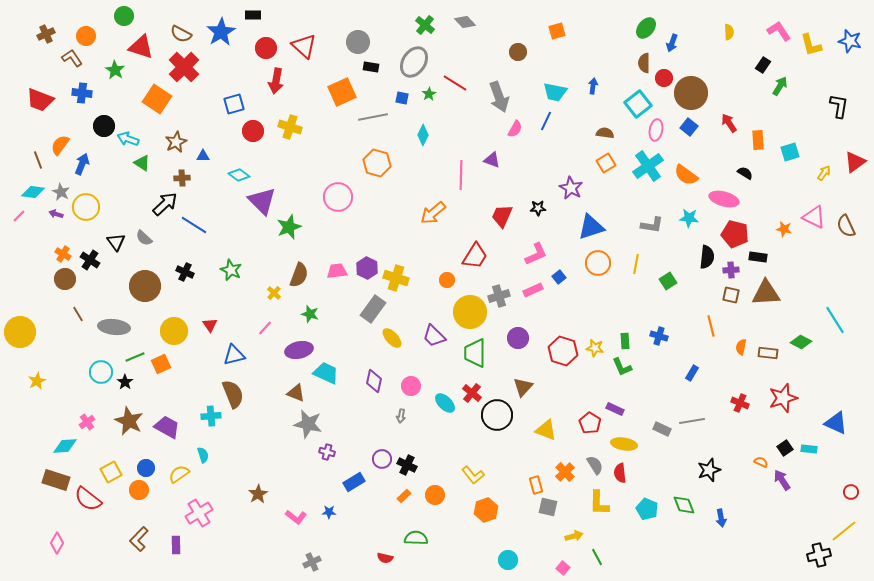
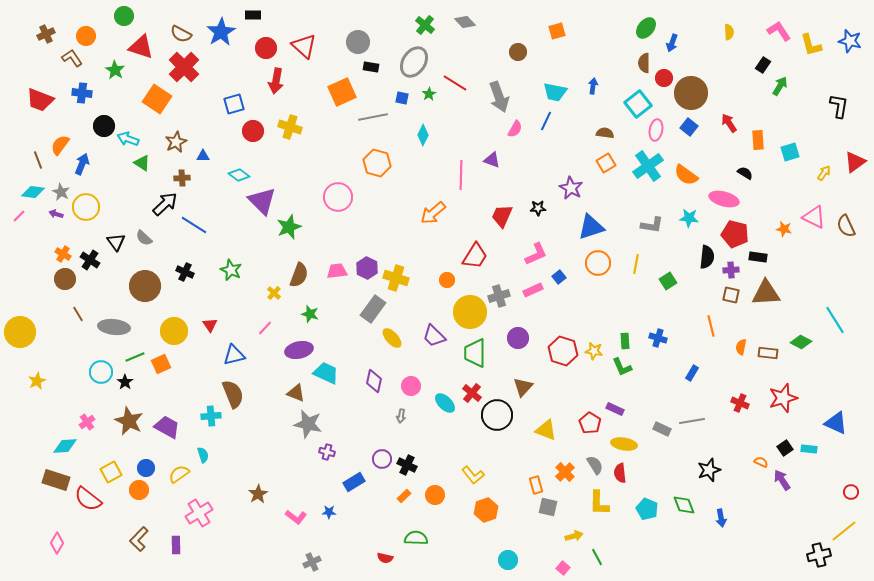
blue cross at (659, 336): moved 1 px left, 2 px down
yellow star at (595, 348): moved 1 px left, 3 px down
